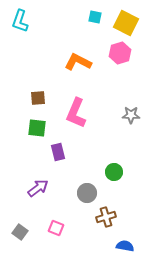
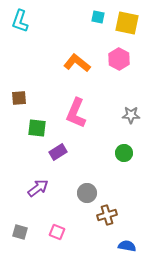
cyan square: moved 3 px right
yellow square: moved 1 px right; rotated 15 degrees counterclockwise
pink hexagon: moved 1 px left, 6 px down; rotated 15 degrees counterclockwise
orange L-shape: moved 1 px left, 1 px down; rotated 12 degrees clockwise
brown square: moved 19 px left
purple rectangle: rotated 72 degrees clockwise
green circle: moved 10 px right, 19 px up
brown cross: moved 1 px right, 2 px up
pink square: moved 1 px right, 4 px down
gray square: rotated 21 degrees counterclockwise
blue semicircle: moved 2 px right
